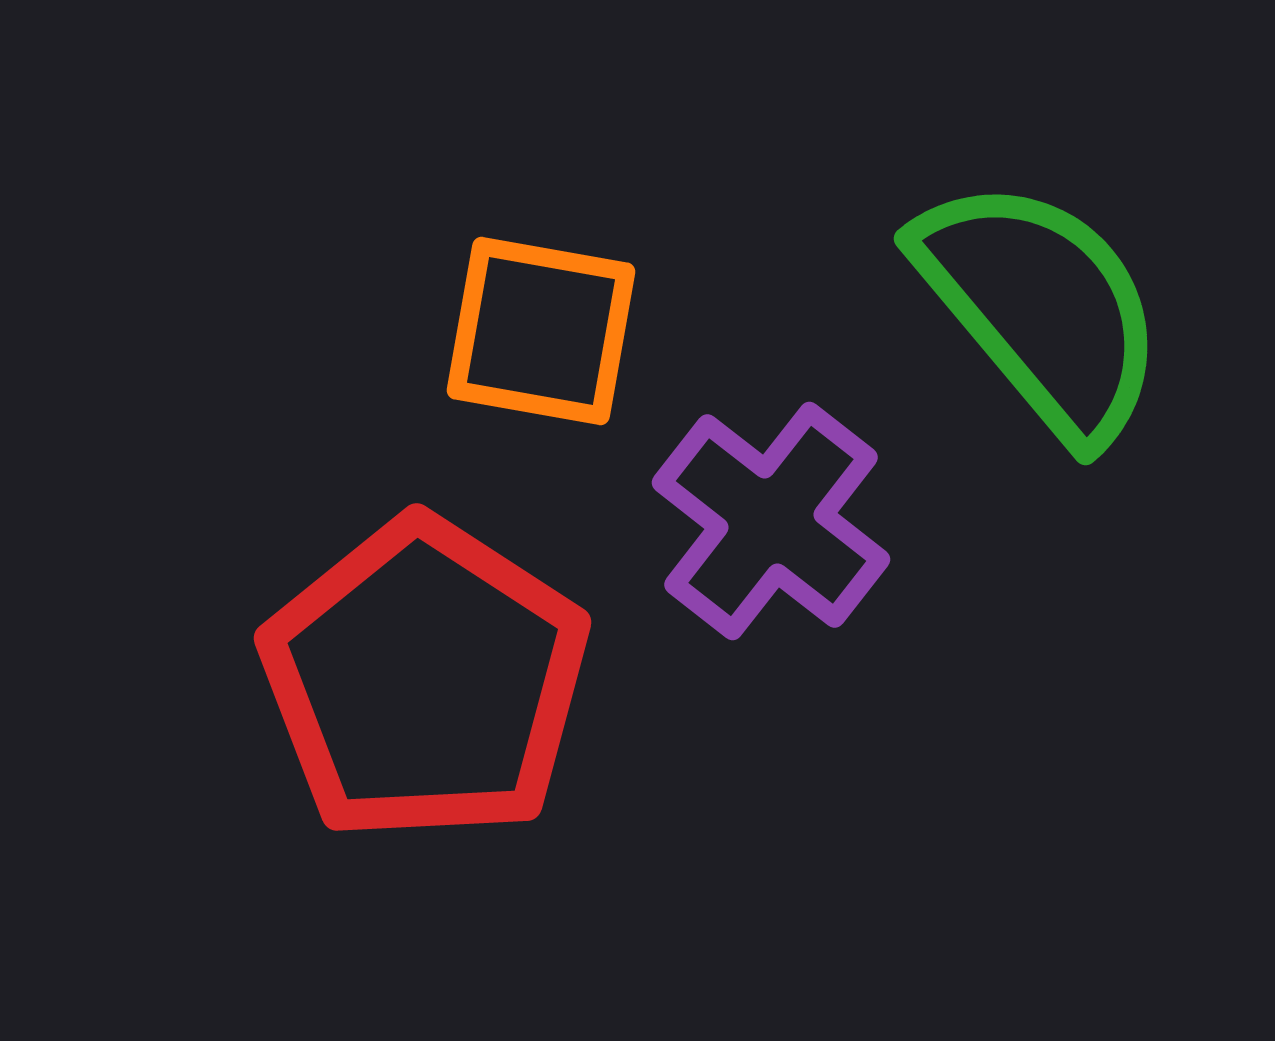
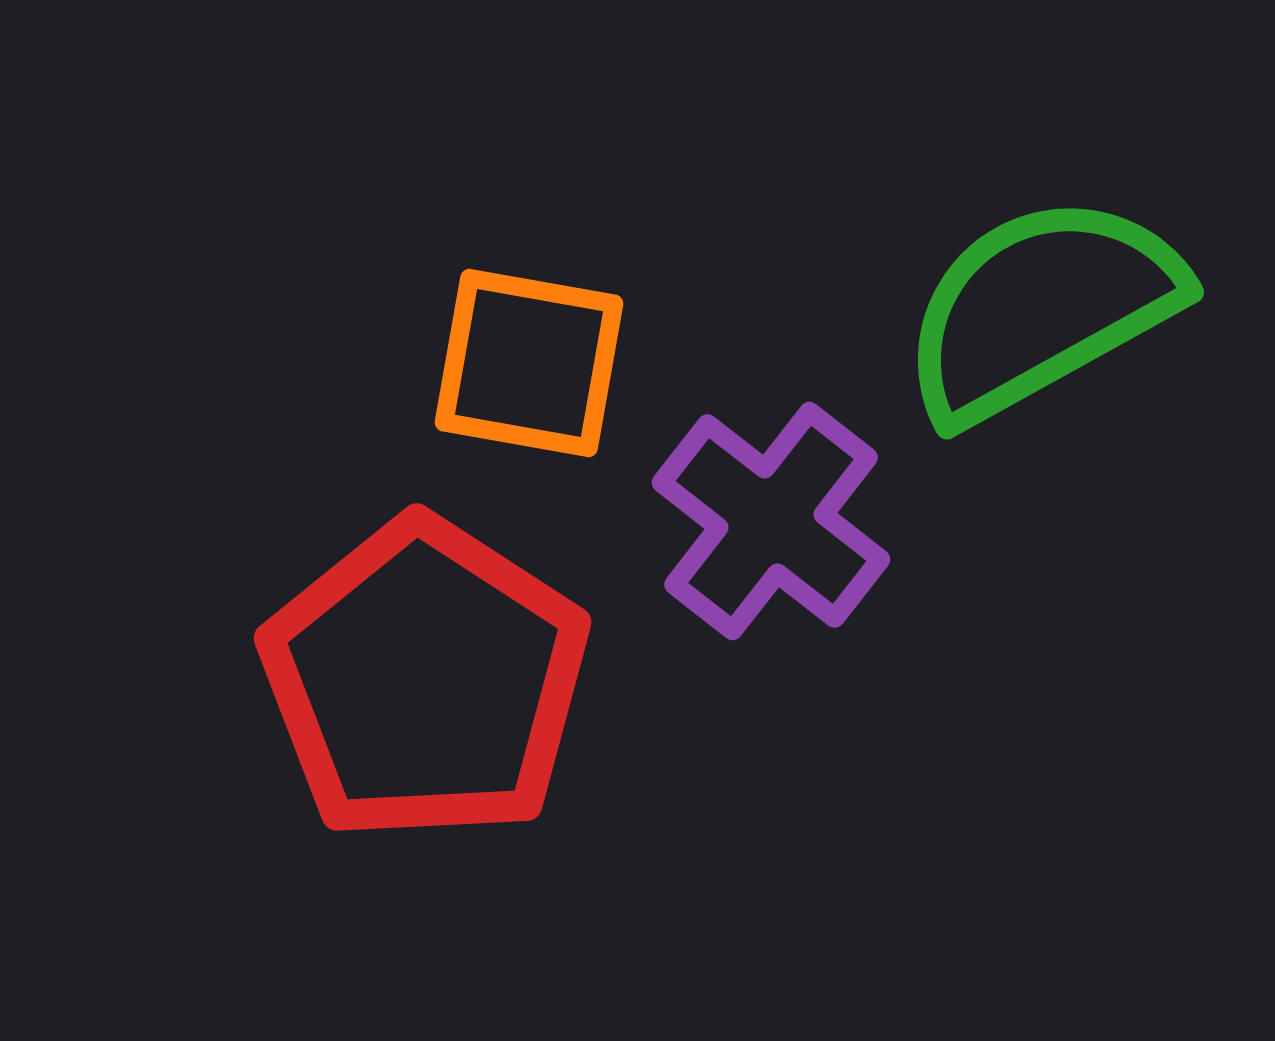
green semicircle: rotated 79 degrees counterclockwise
orange square: moved 12 px left, 32 px down
